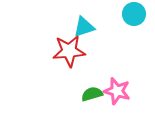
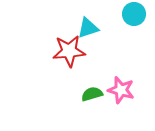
cyan triangle: moved 4 px right, 1 px down
pink star: moved 4 px right, 1 px up
